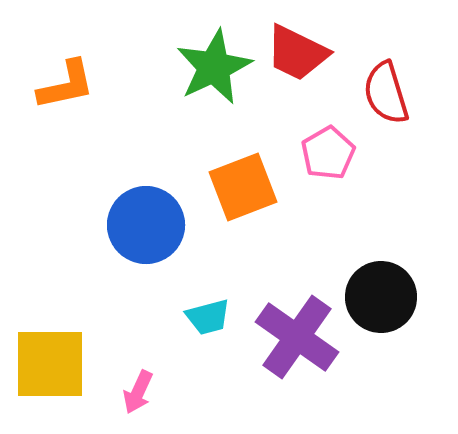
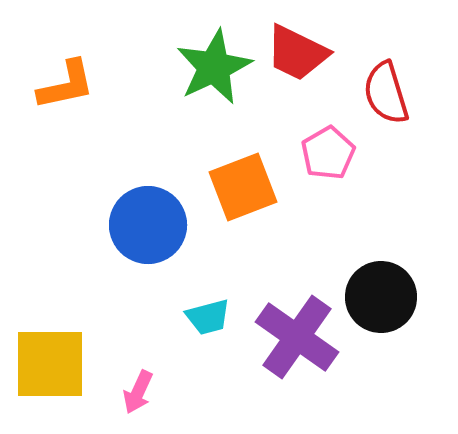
blue circle: moved 2 px right
